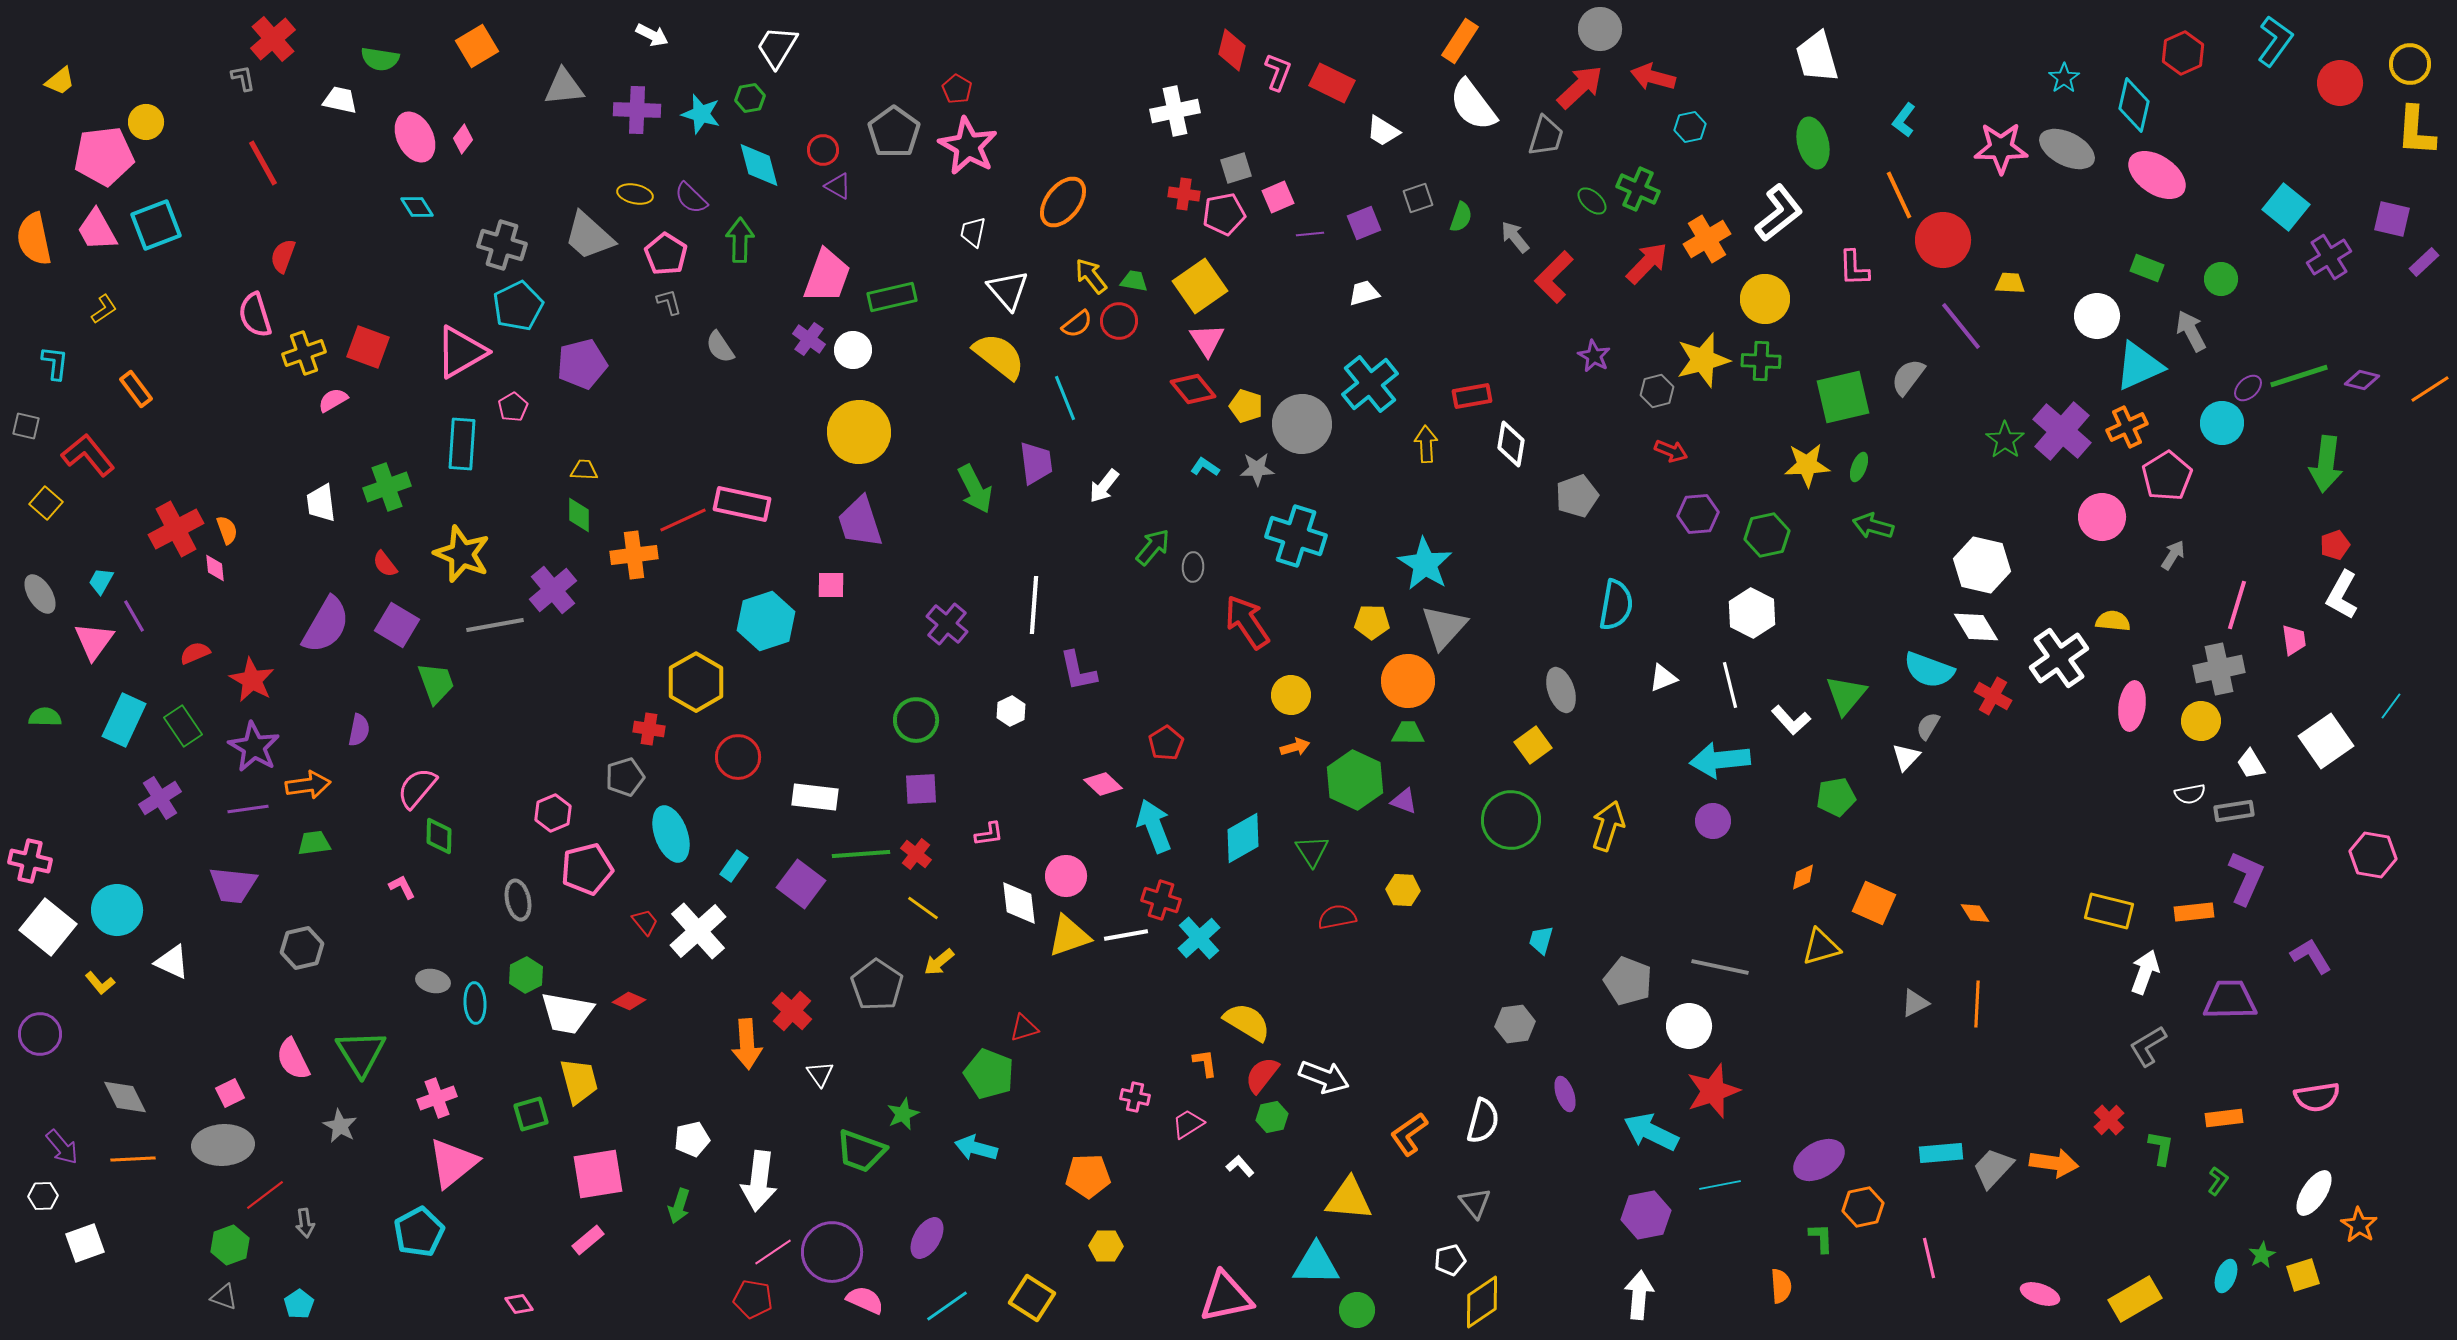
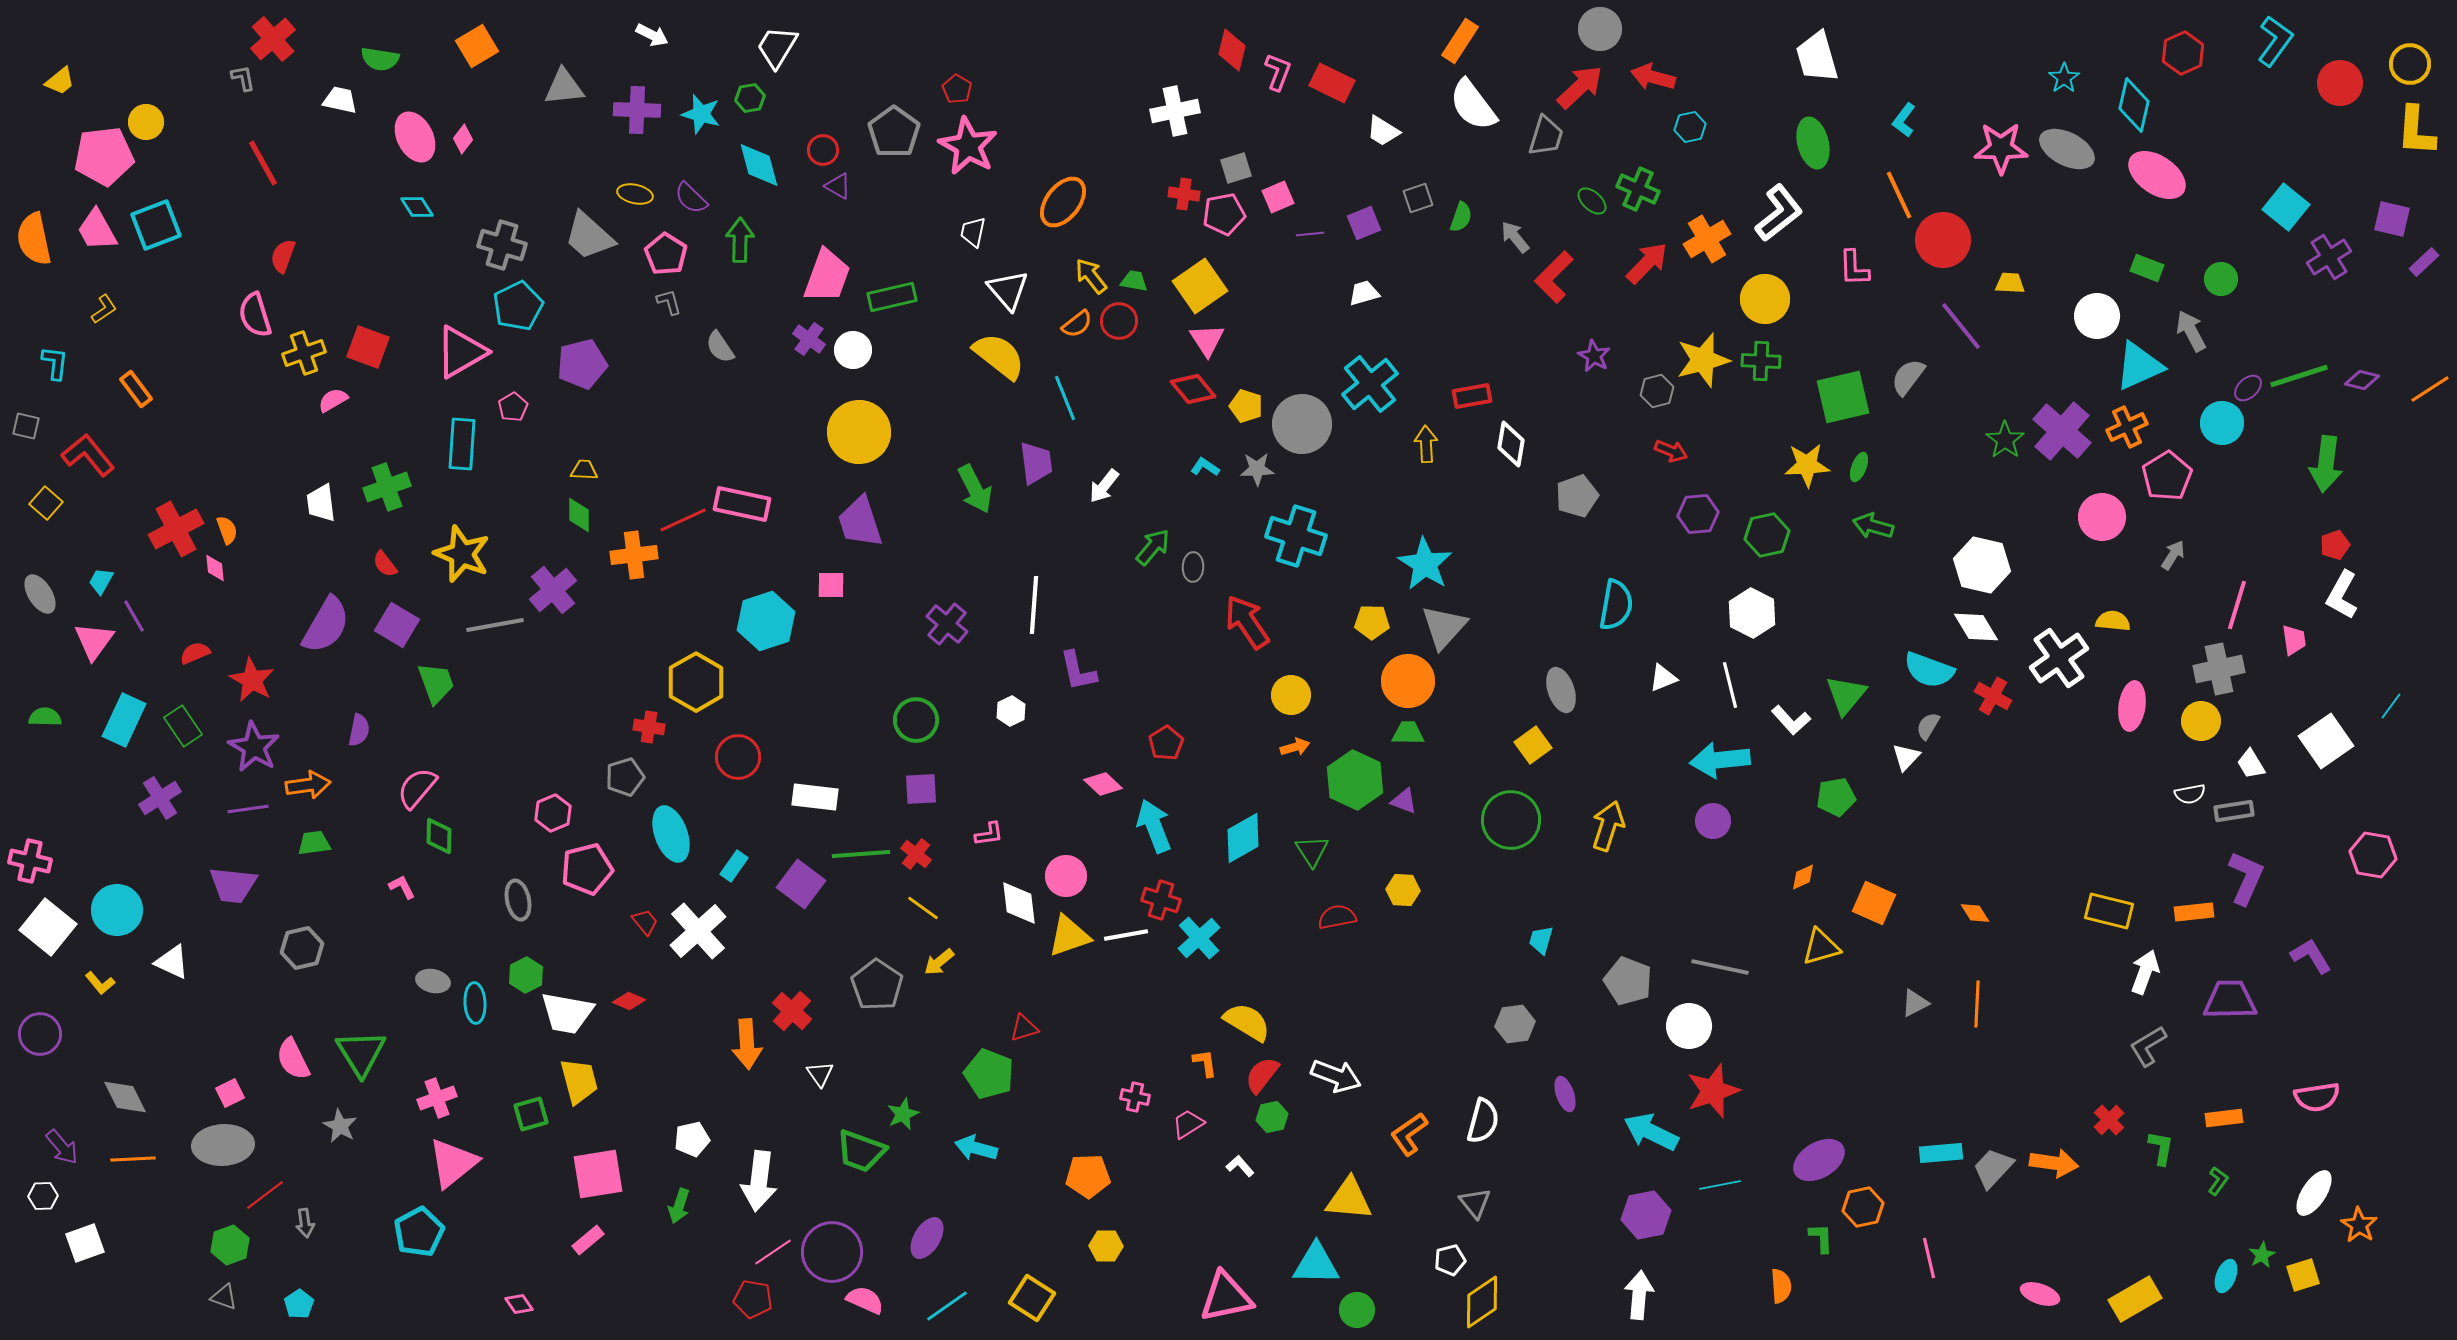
red cross at (649, 729): moved 2 px up
white arrow at (1324, 1077): moved 12 px right, 1 px up
